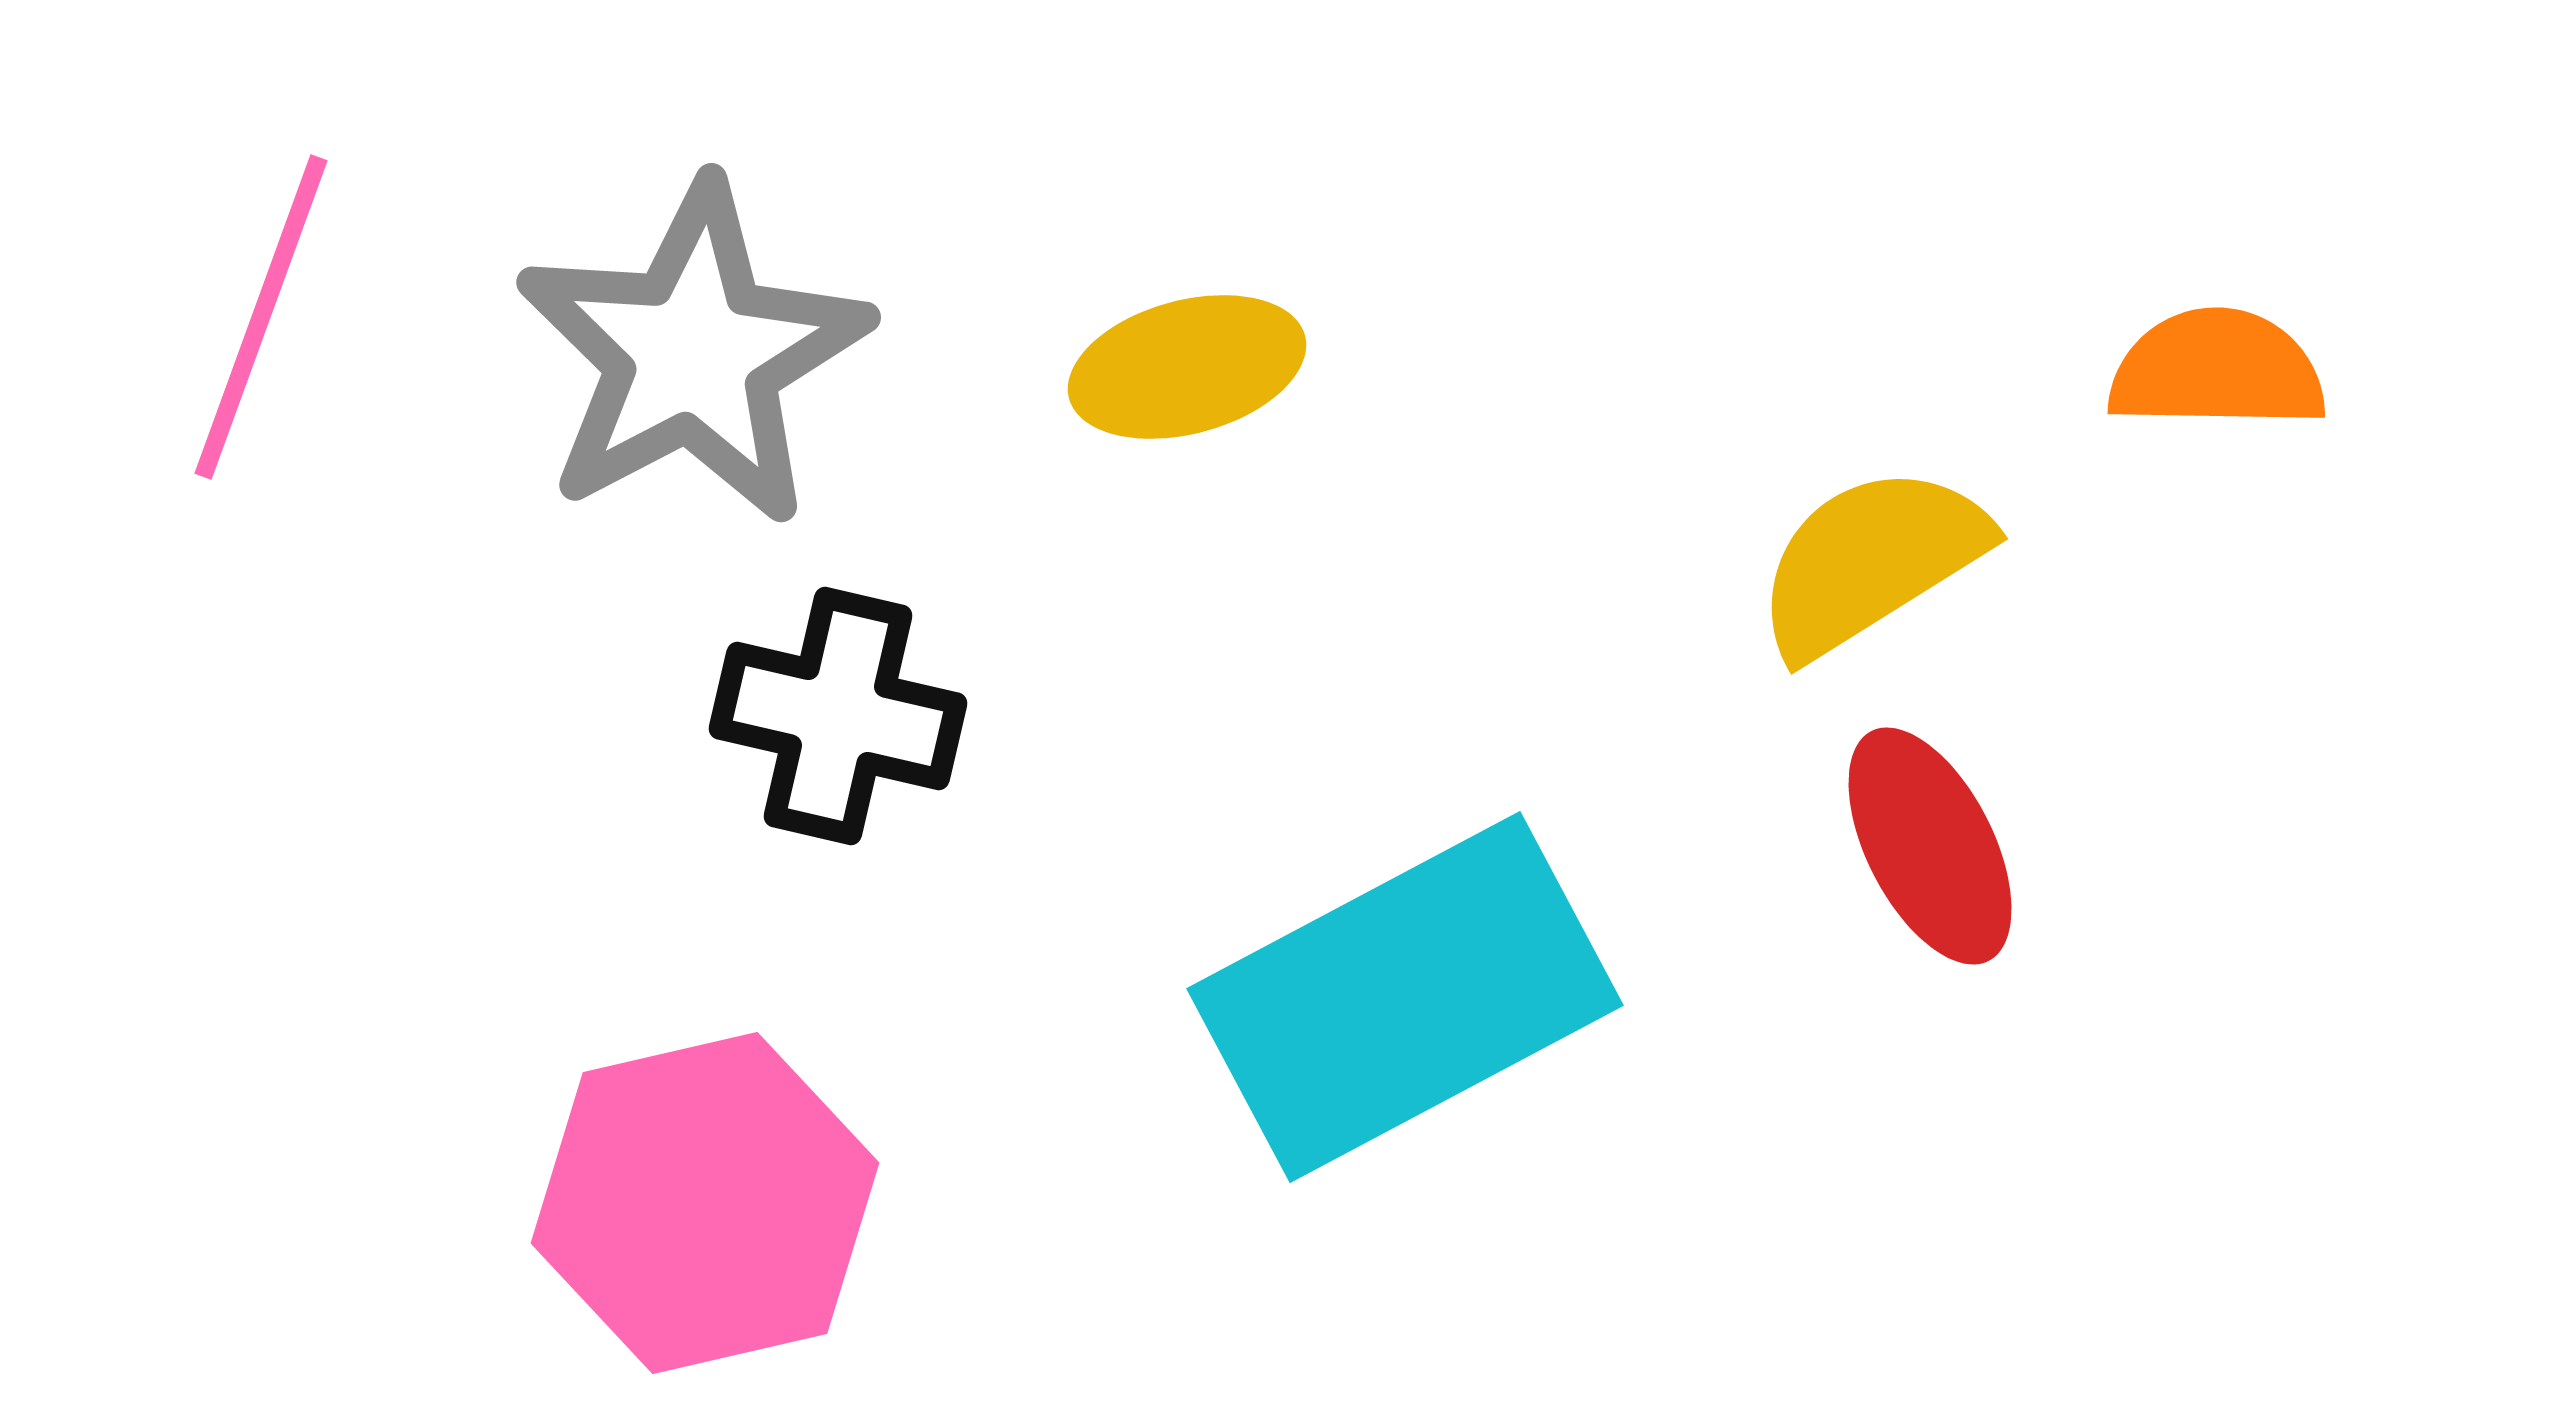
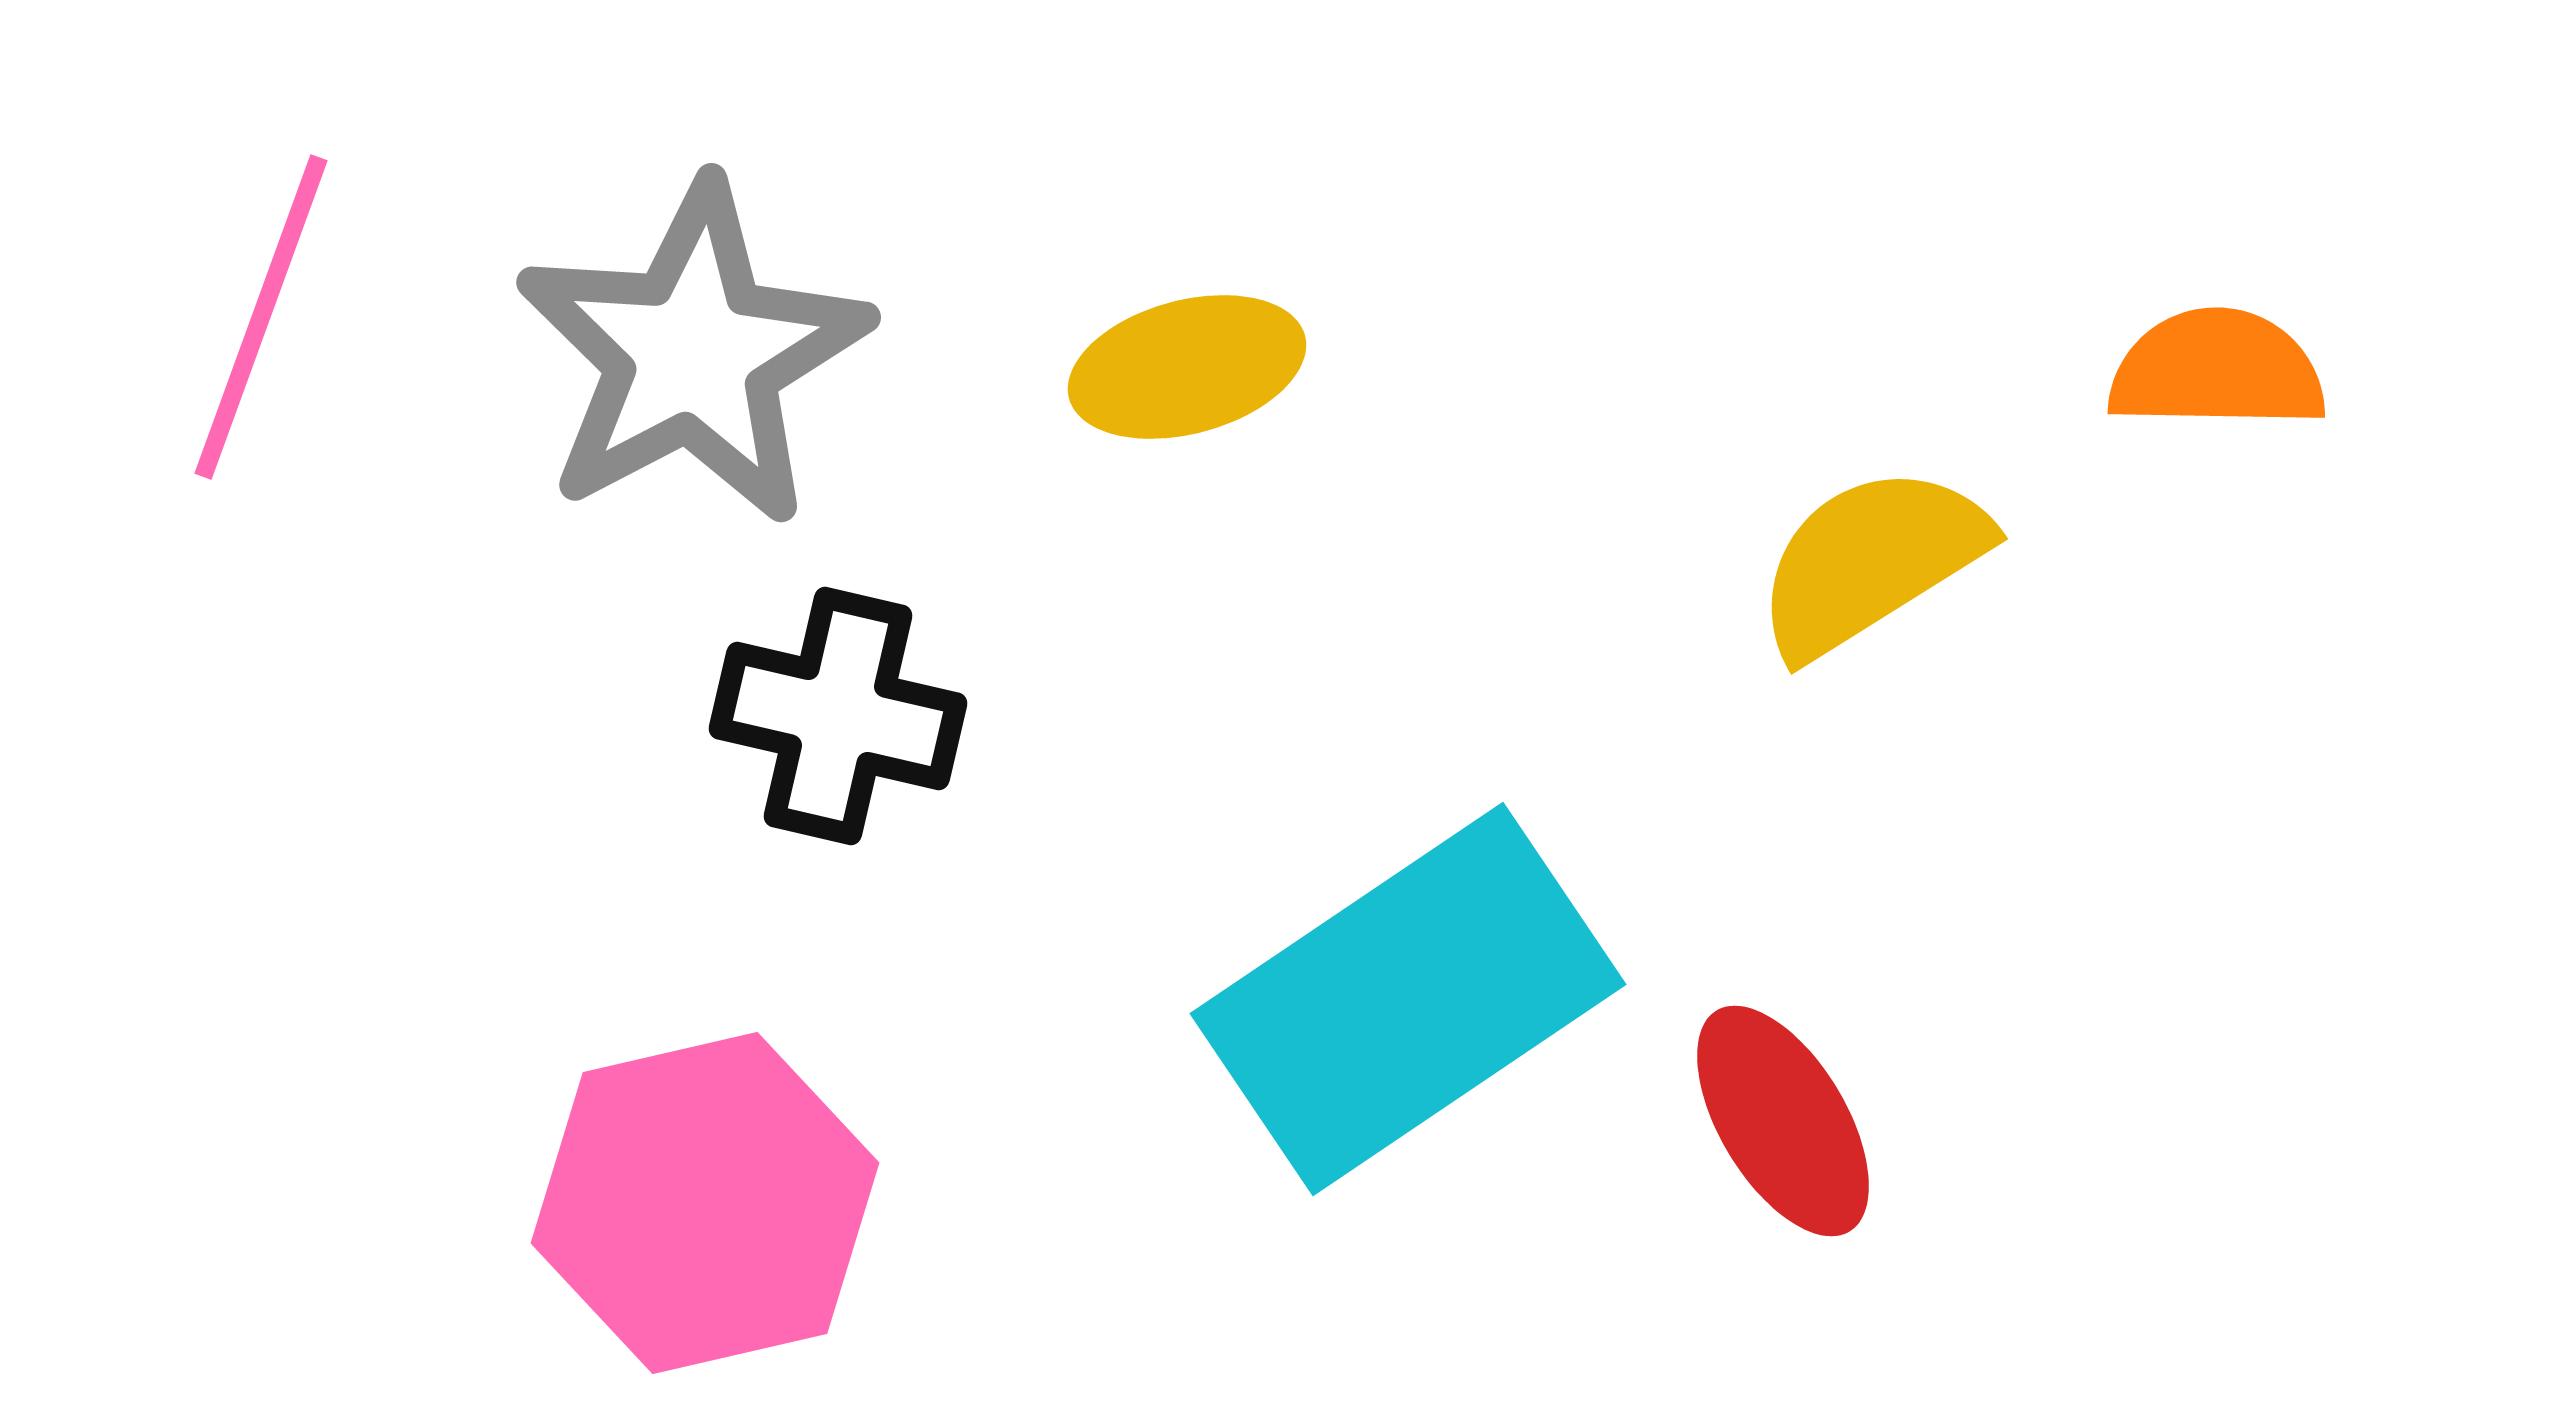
red ellipse: moved 147 px left, 275 px down; rotated 4 degrees counterclockwise
cyan rectangle: moved 3 px right, 2 px down; rotated 6 degrees counterclockwise
